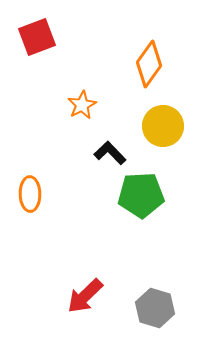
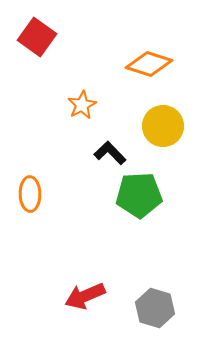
red square: rotated 33 degrees counterclockwise
orange diamond: rotated 72 degrees clockwise
green pentagon: moved 2 px left
red arrow: rotated 21 degrees clockwise
